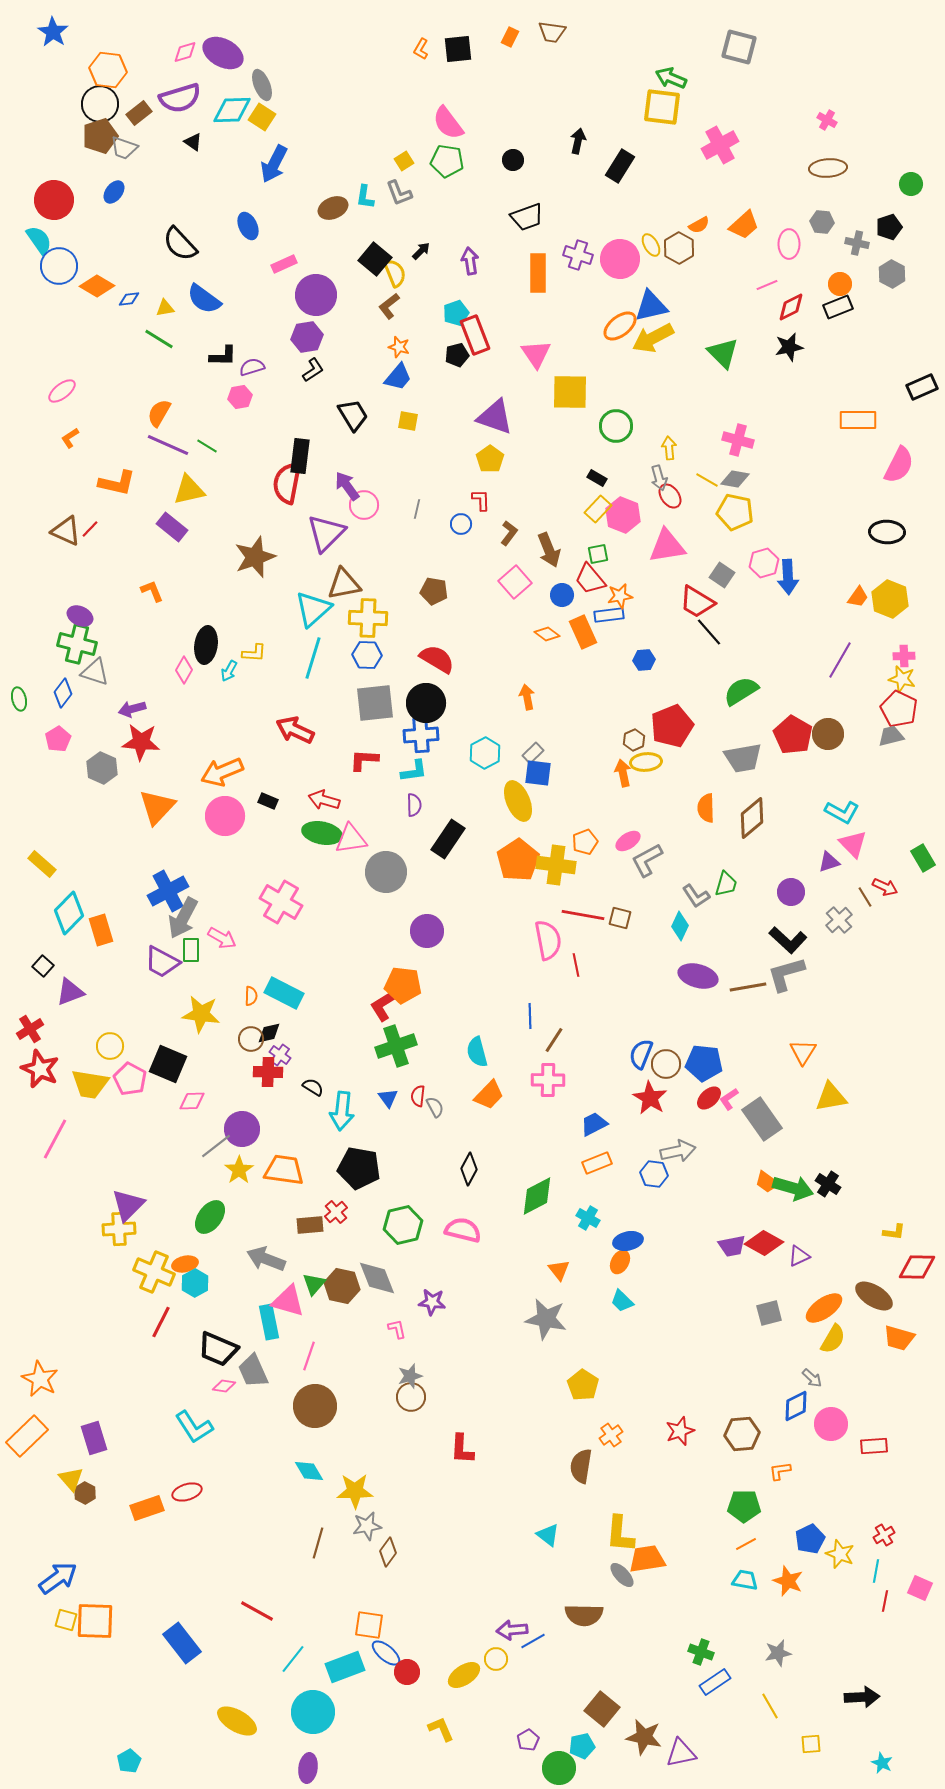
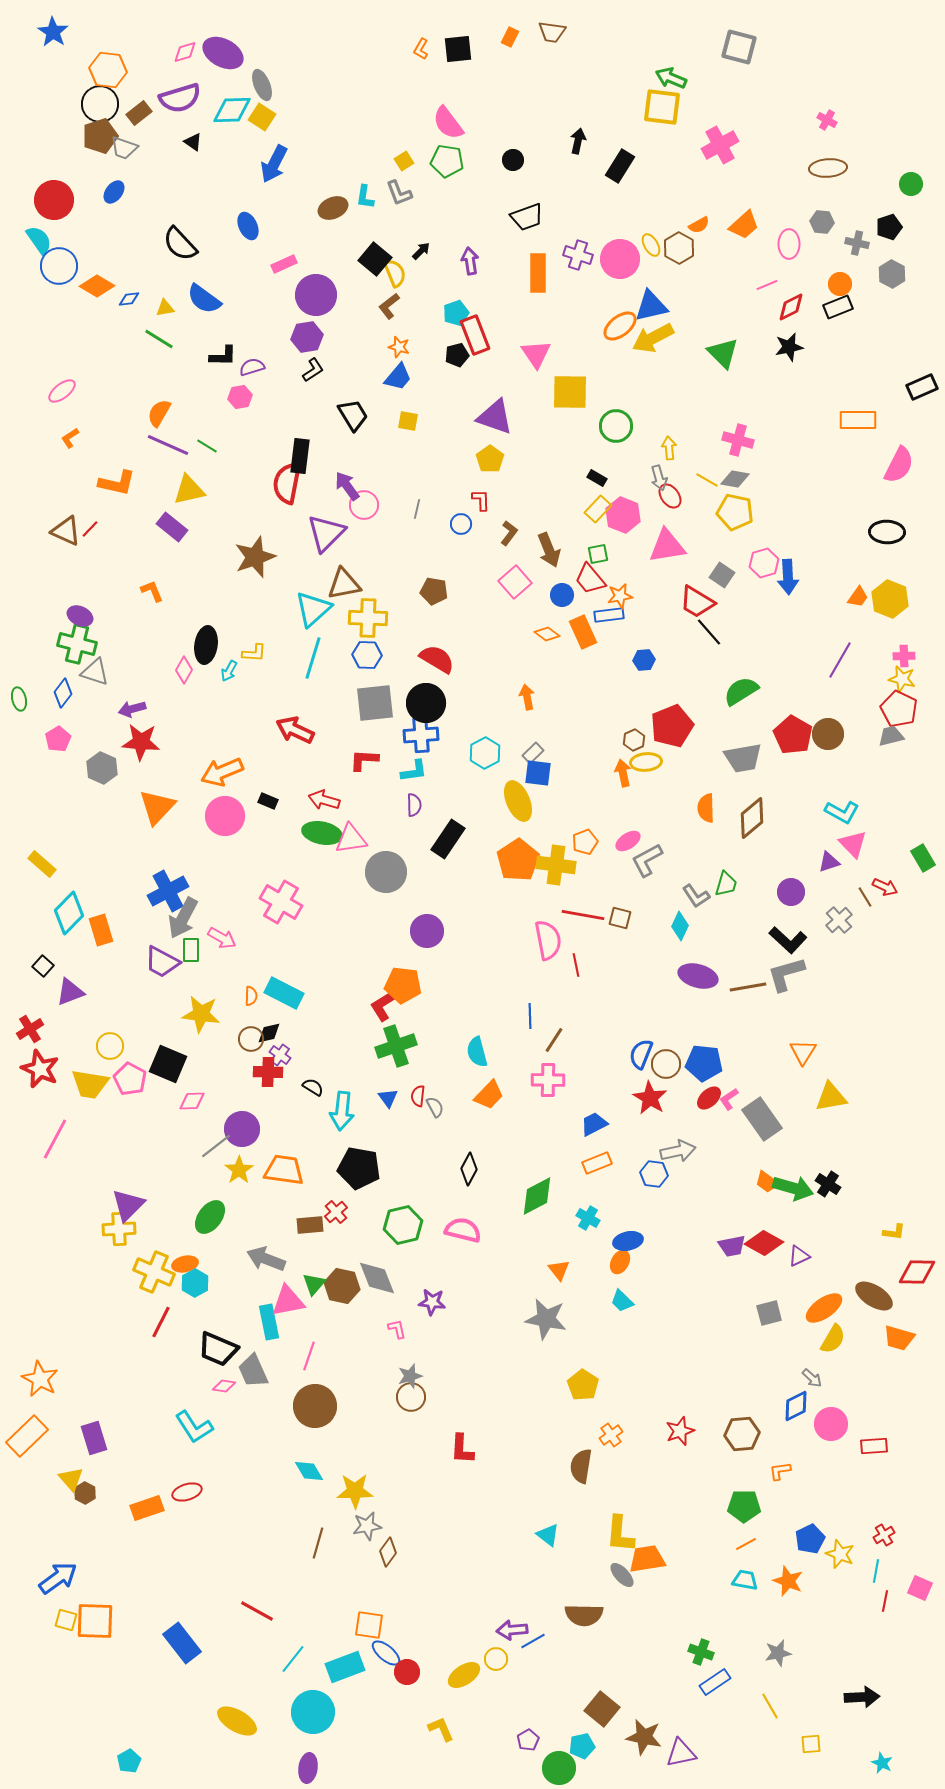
red diamond at (917, 1267): moved 5 px down
pink triangle at (288, 1301): rotated 27 degrees counterclockwise
